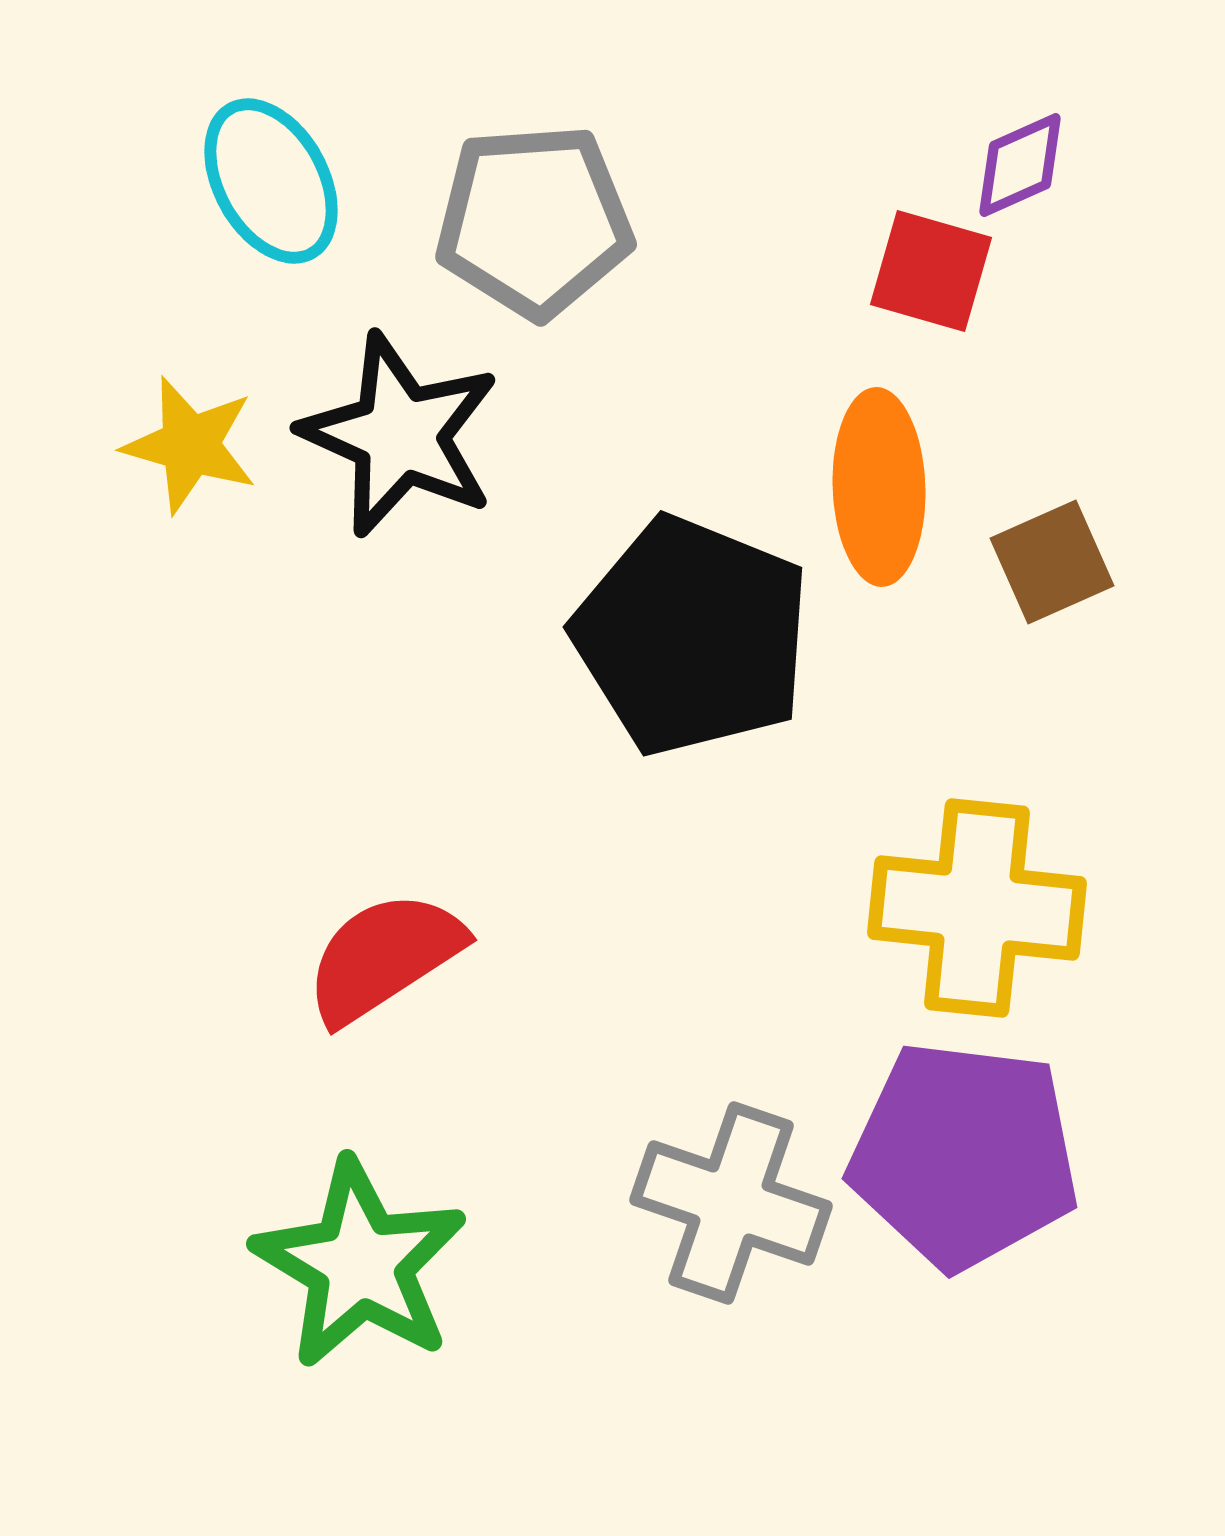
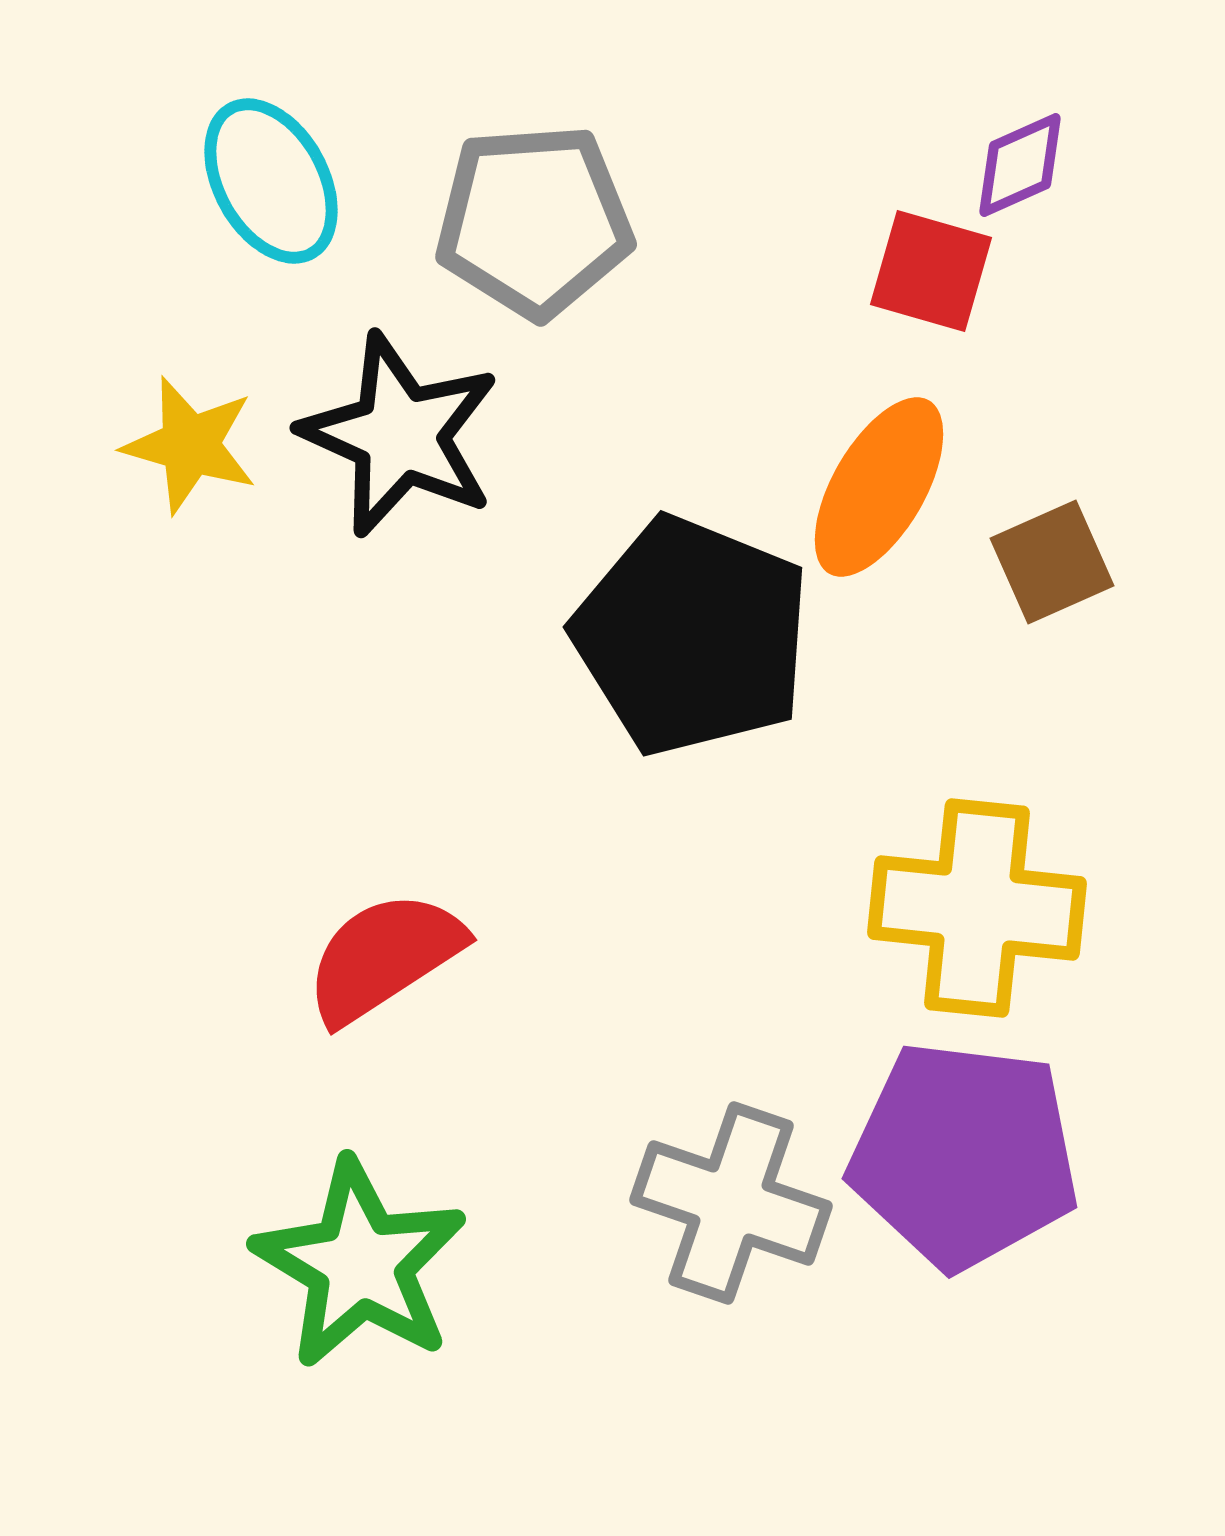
orange ellipse: rotated 32 degrees clockwise
